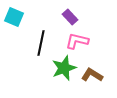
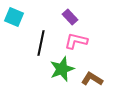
pink L-shape: moved 1 px left
green star: moved 2 px left, 1 px down
brown L-shape: moved 4 px down
